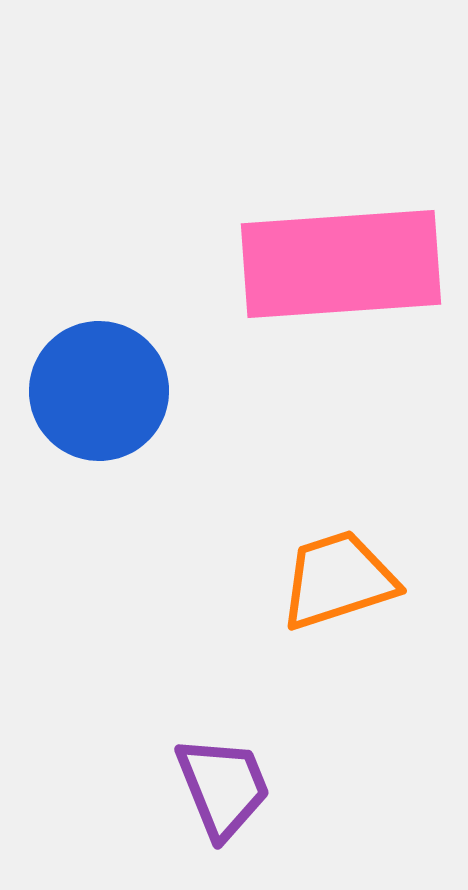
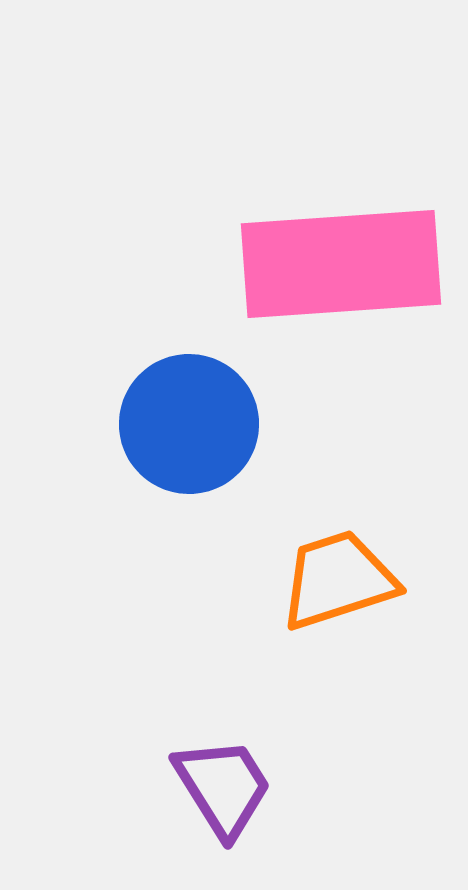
blue circle: moved 90 px right, 33 px down
purple trapezoid: rotated 10 degrees counterclockwise
